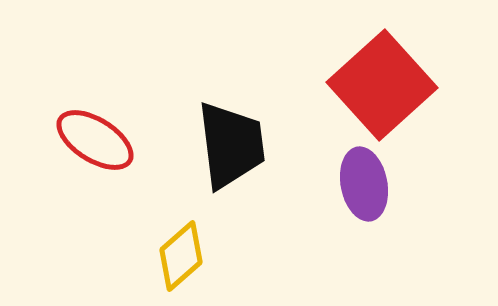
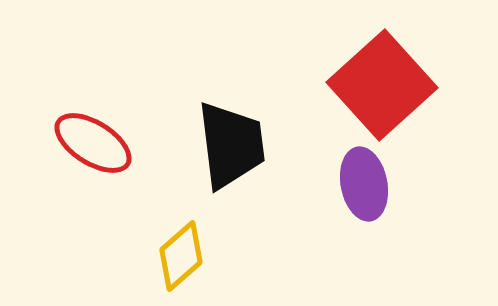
red ellipse: moved 2 px left, 3 px down
